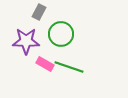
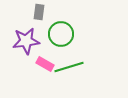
gray rectangle: rotated 21 degrees counterclockwise
purple star: rotated 8 degrees counterclockwise
green line: rotated 36 degrees counterclockwise
